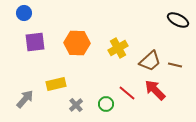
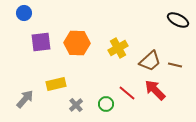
purple square: moved 6 px right
